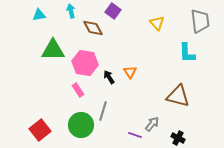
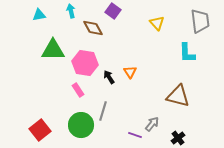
black cross: rotated 24 degrees clockwise
